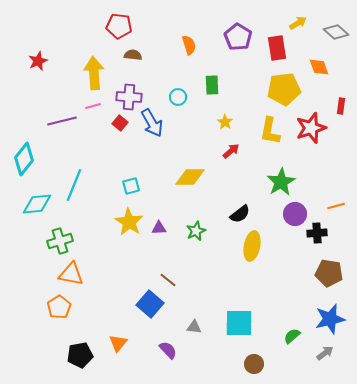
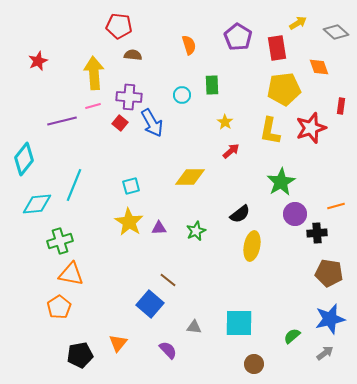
cyan circle at (178, 97): moved 4 px right, 2 px up
